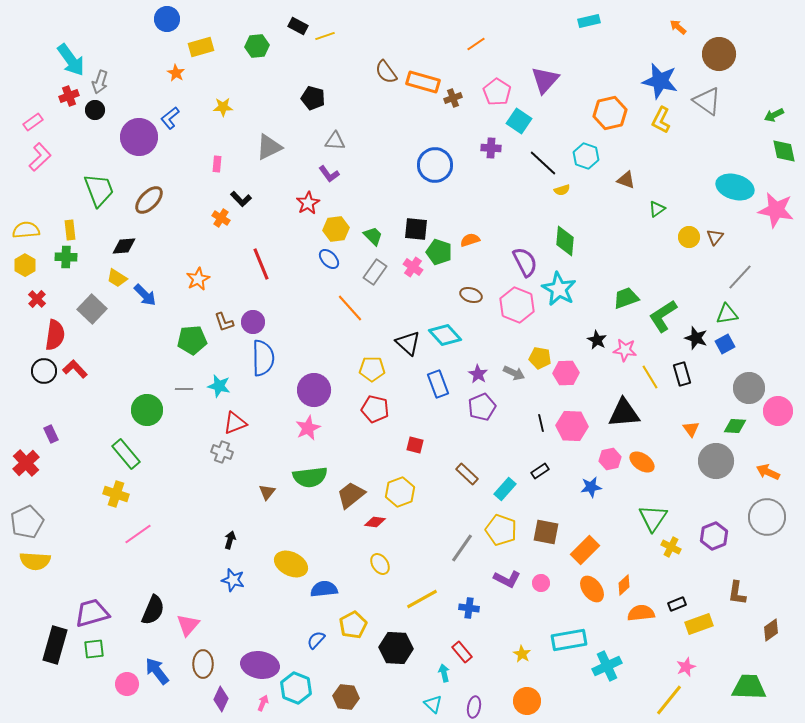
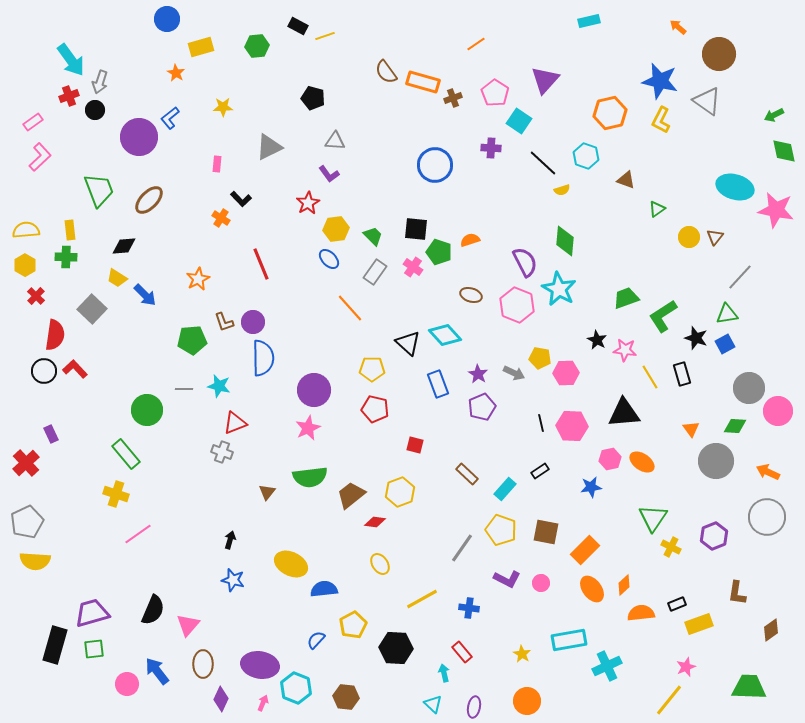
pink pentagon at (497, 92): moved 2 px left, 1 px down
red cross at (37, 299): moved 1 px left, 3 px up
